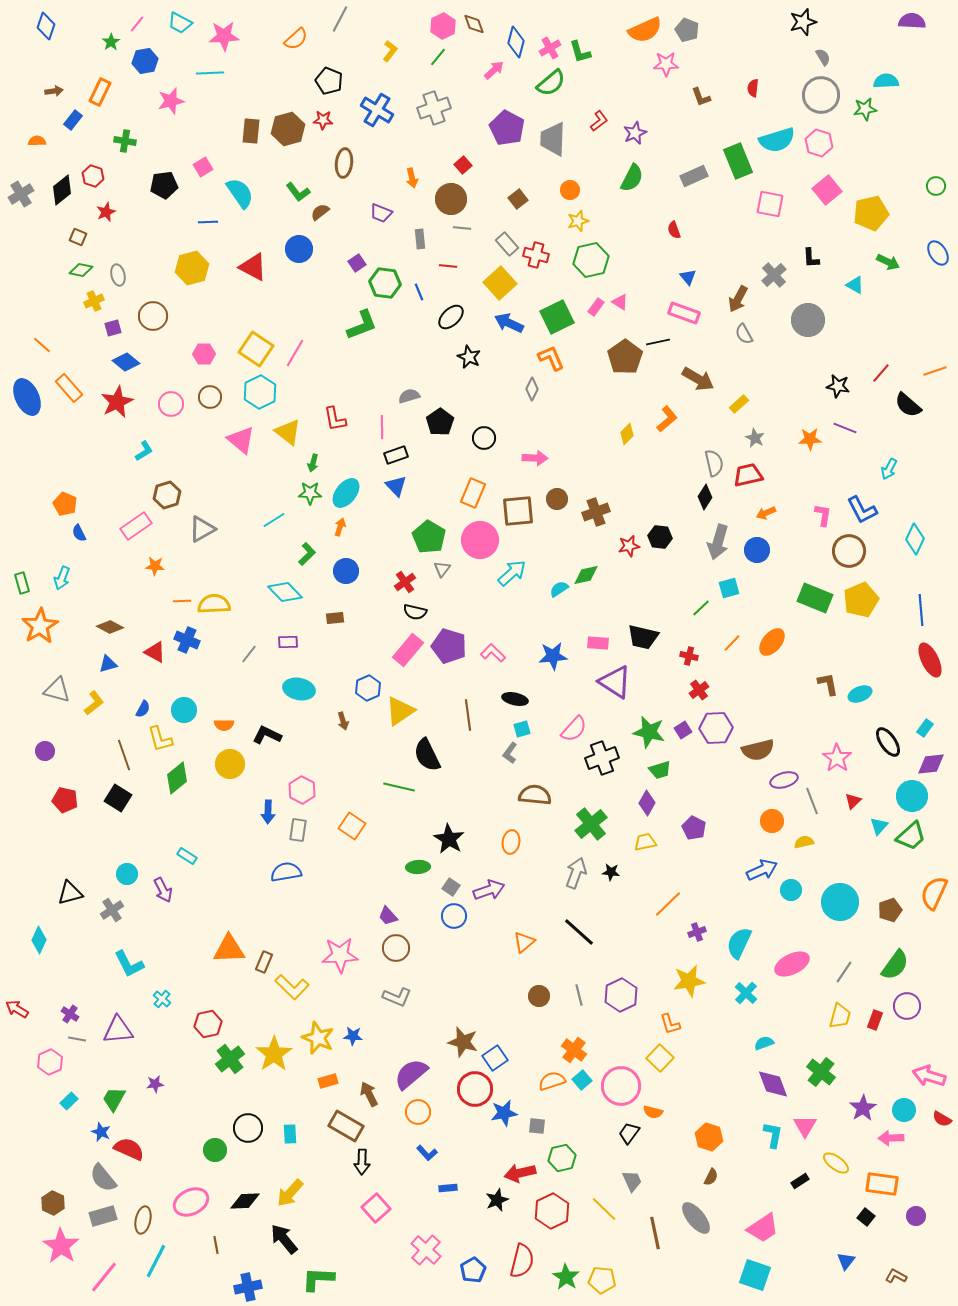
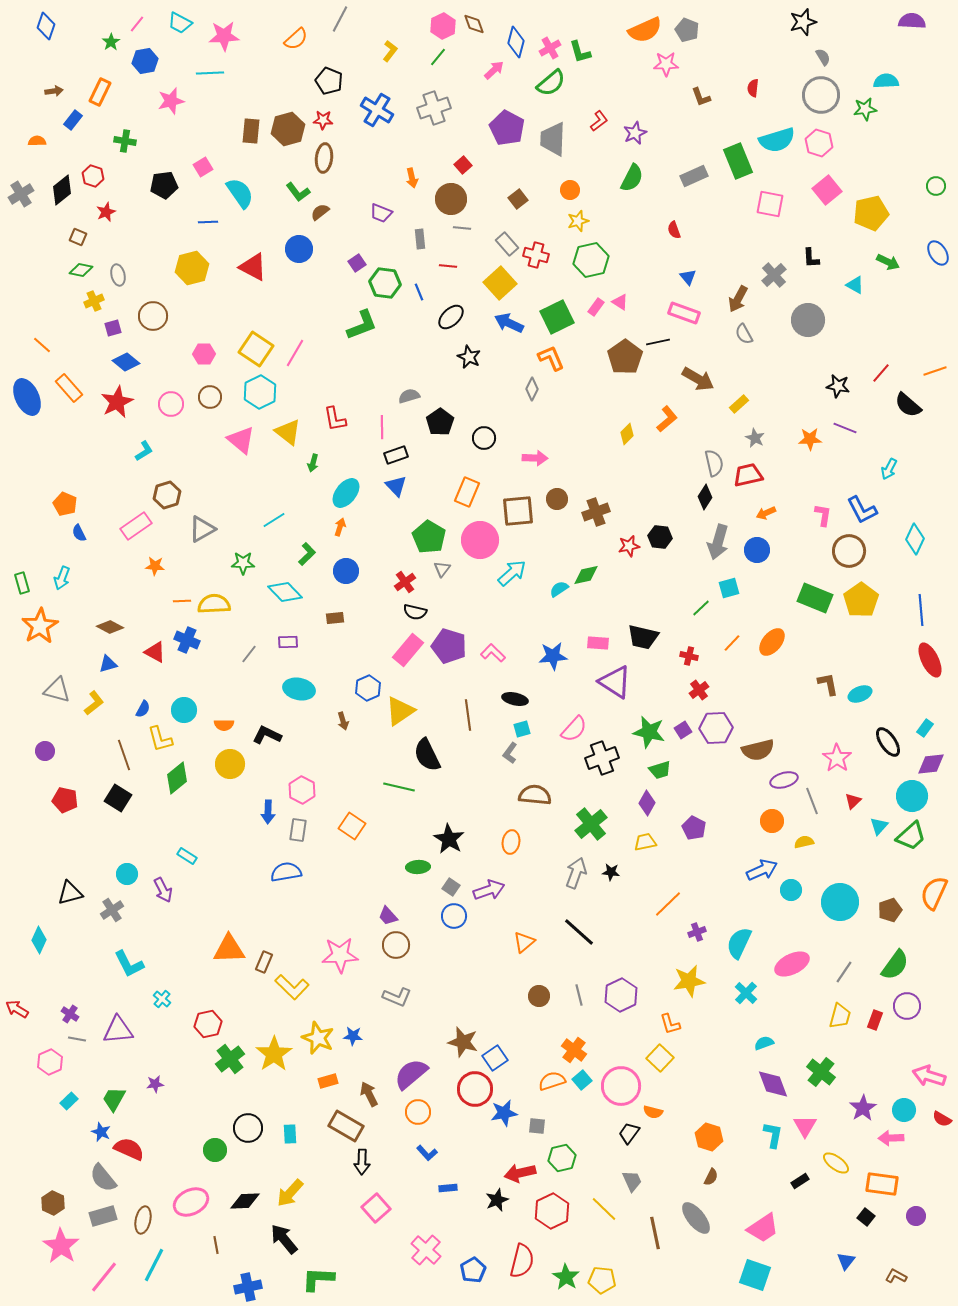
brown ellipse at (344, 163): moved 20 px left, 5 px up
green star at (310, 493): moved 67 px left, 70 px down
orange rectangle at (473, 493): moved 6 px left, 1 px up
yellow pentagon at (861, 600): rotated 12 degrees counterclockwise
brown circle at (396, 948): moved 3 px up
cyan line at (156, 1261): moved 2 px left, 4 px down
